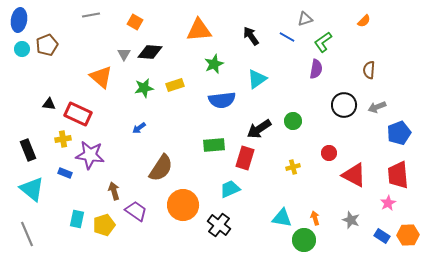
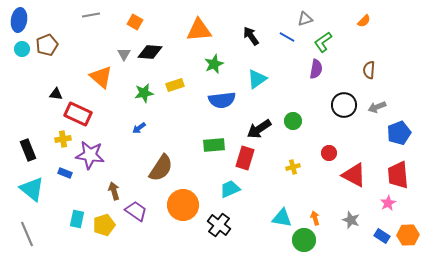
green star at (144, 88): moved 5 px down
black triangle at (49, 104): moved 7 px right, 10 px up
